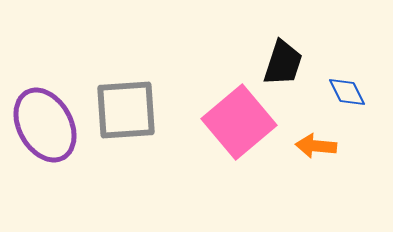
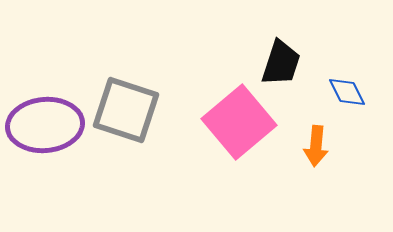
black trapezoid: moved 2 px left
gray square: rotated 22 degrees clockwise
purple ellipse: rotated 66 degrees counterclockwise
orange arrow: rotated 90 degrees counterclockwise
